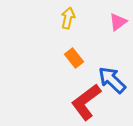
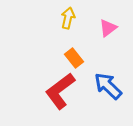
pink triangle: moved 10 px left, 6 px down
blue arrow: moved 4 px left, 6 px down
red L-shape: moved 26 px left, 11 px up
